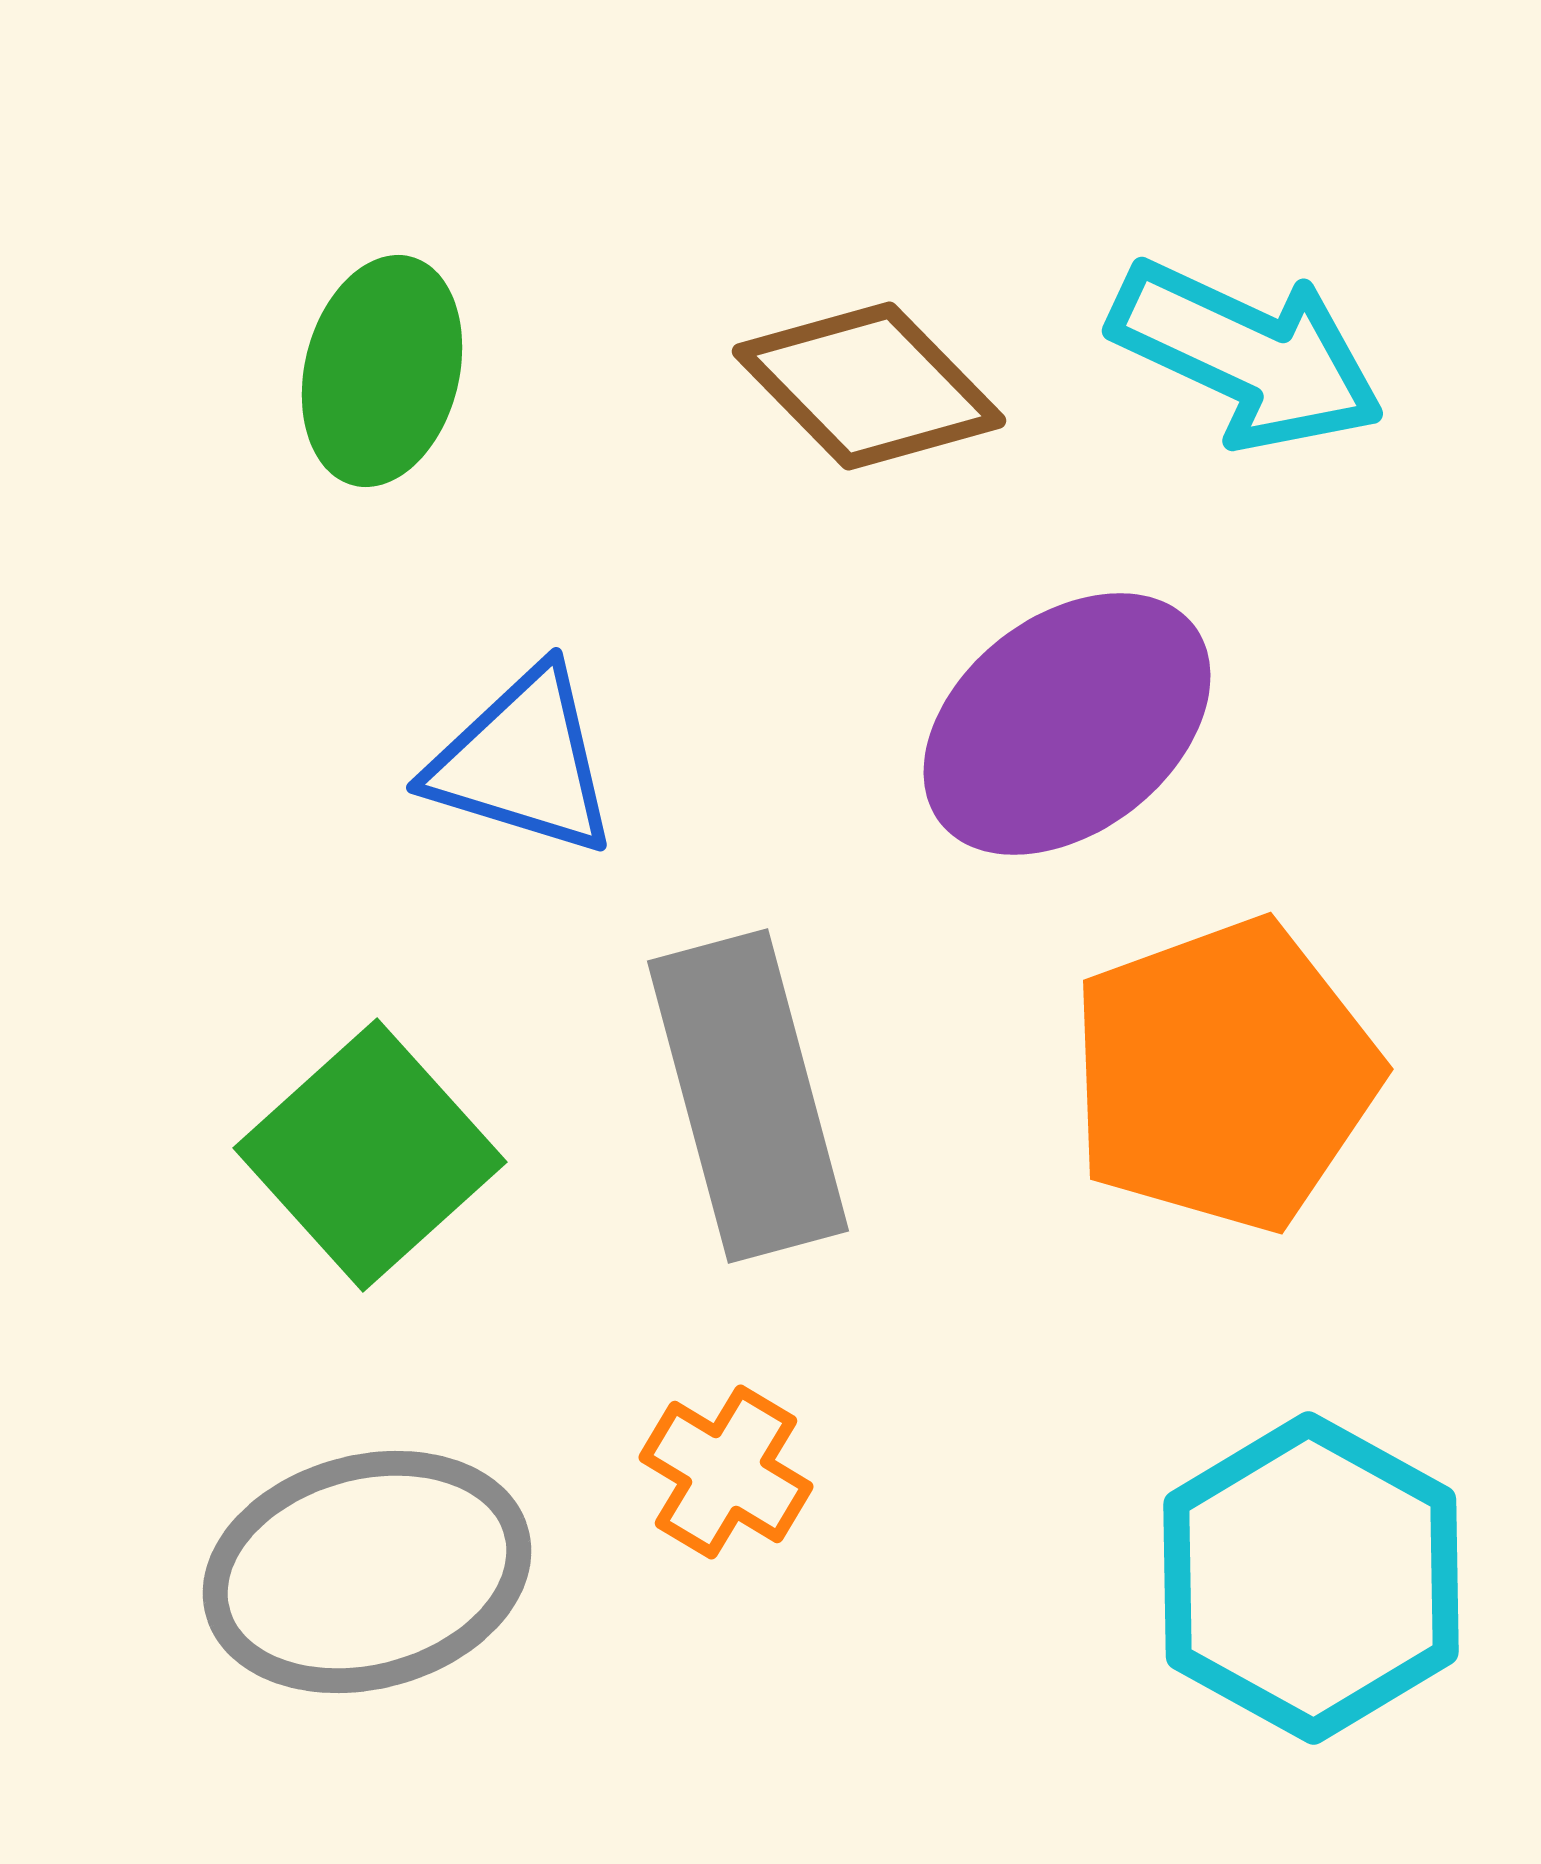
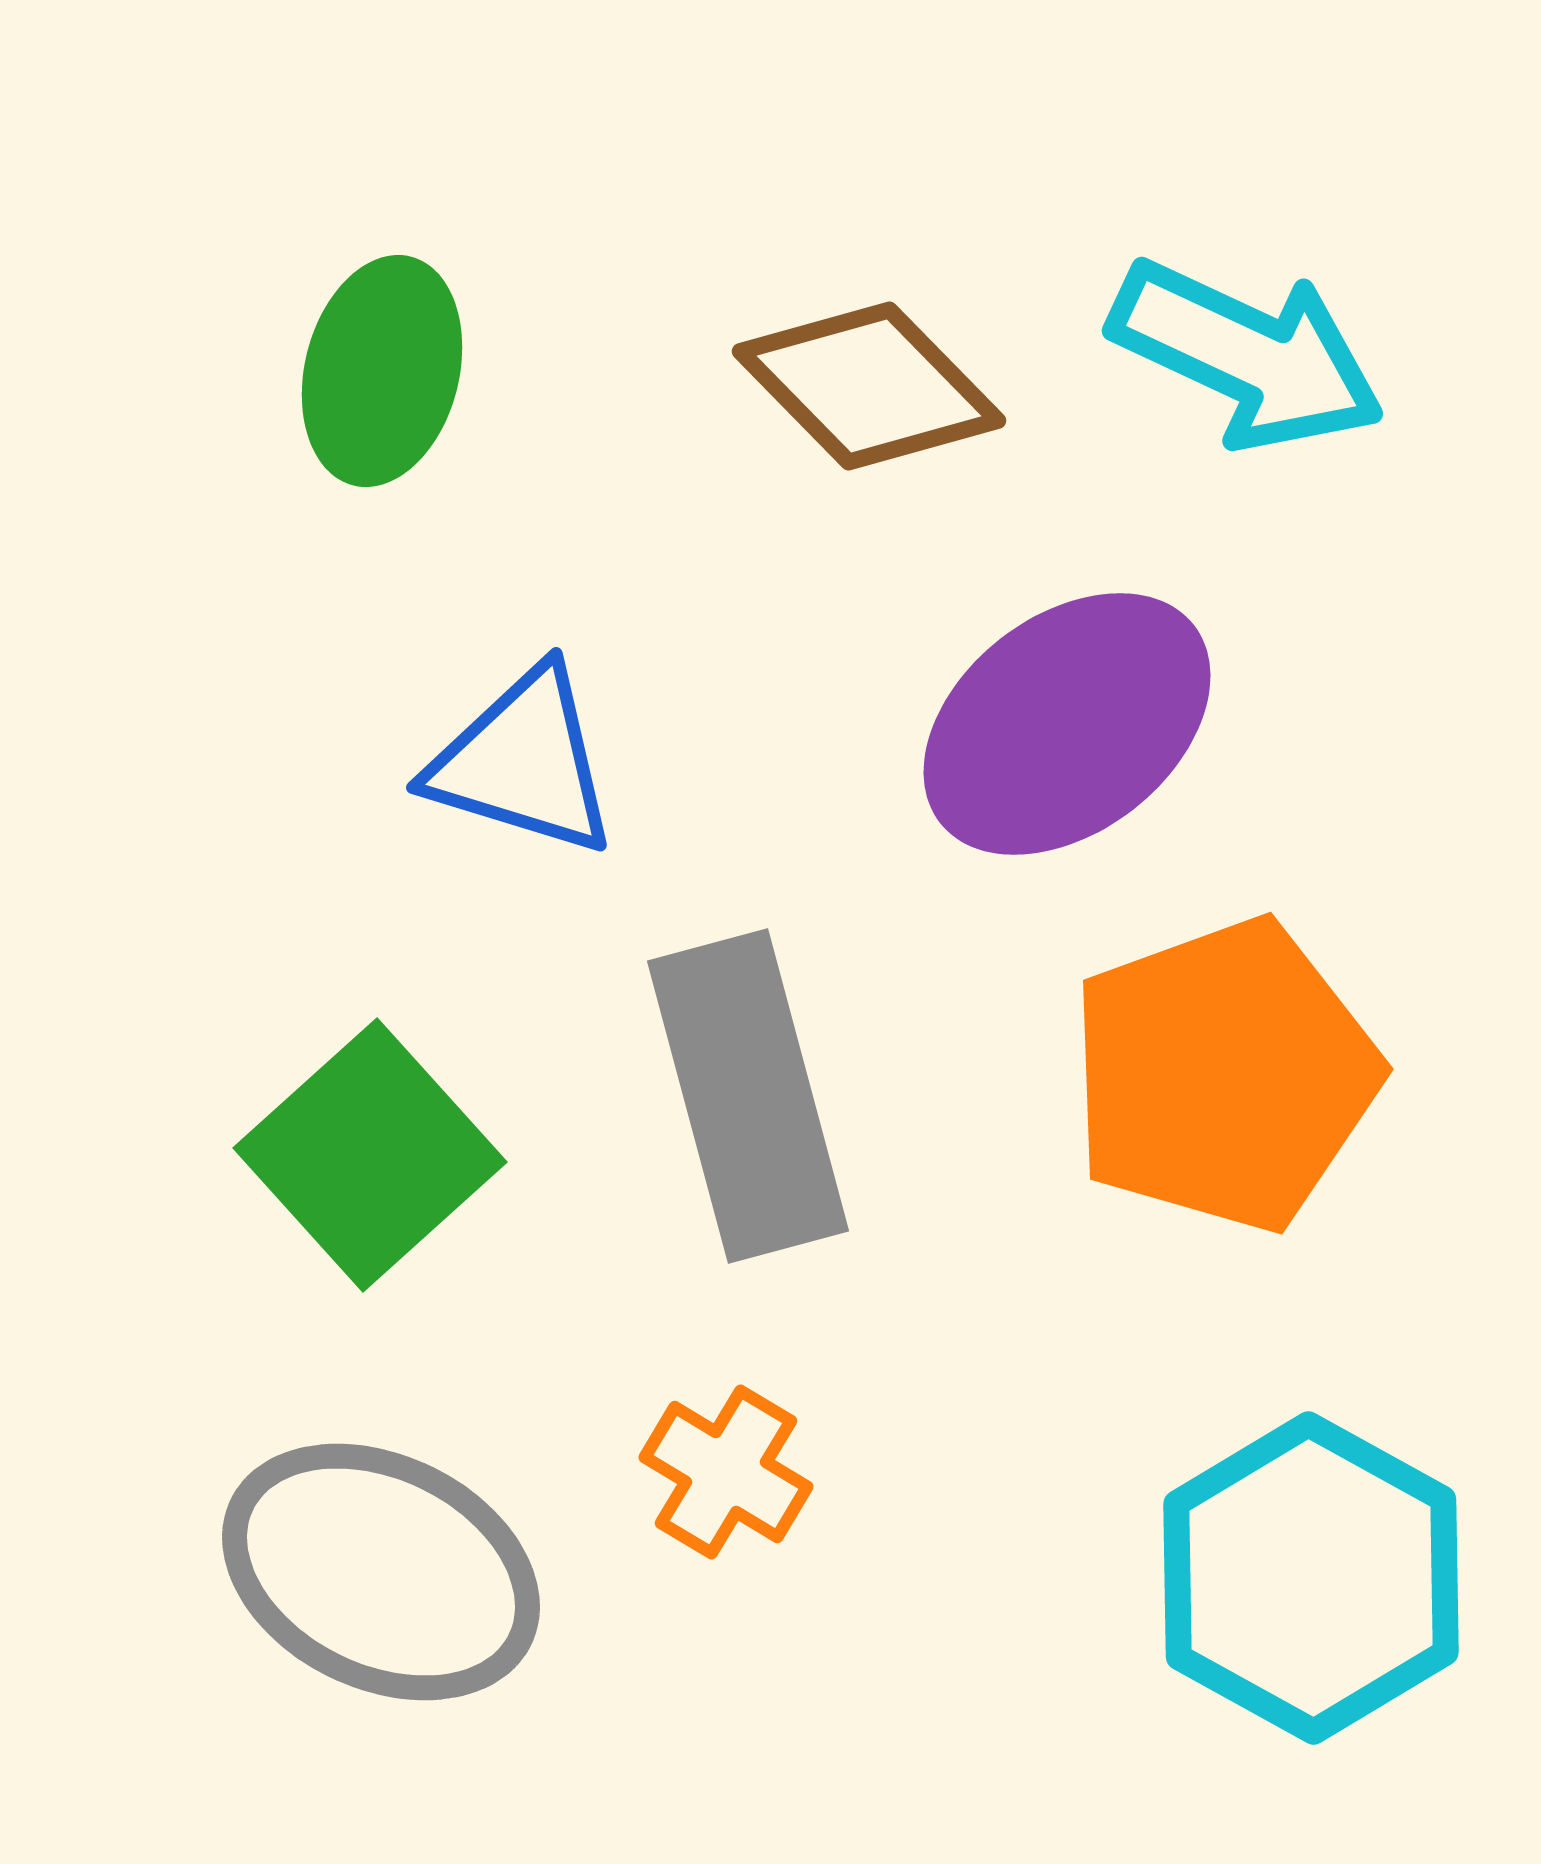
gray ellipse: moved 14 px right; rotated 41 degrees clockwise
